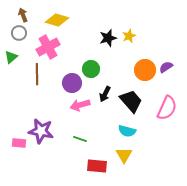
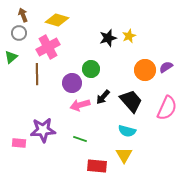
black arrow: moved 2 px left, 3 px down; rotated 14 degrees clockwise
purple star: moved 2 px right, 1 px up; rotated 15 degrees counterclockwise
